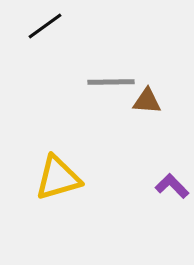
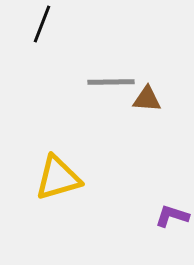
black line: moved 3 px left, 2 px up; rotated 33 degrees counterclockwise
brown triangle: moved 2 px up
purple L-shape: moved 30 px down; rotated 28 degrees counterclockwise
